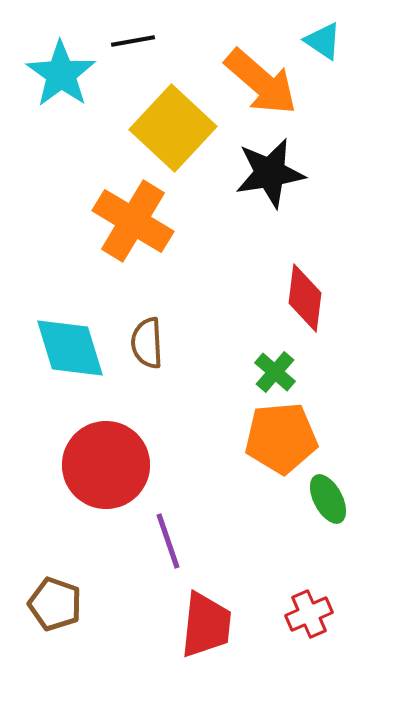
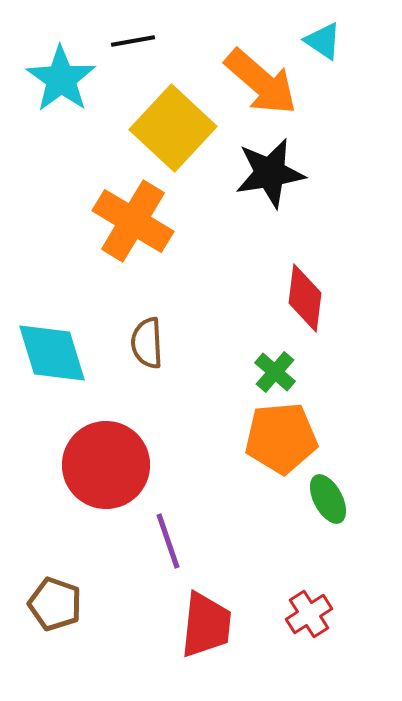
cyan star: moved 5 px down
cyan diamond: moved 18 px left, 5 px down
red cross: rotated 9 degrees counterclockwise
